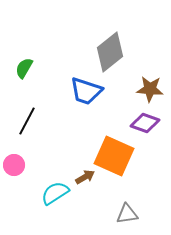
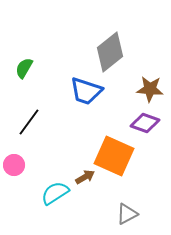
black line: moved 2 px right, 1 px down; rotated 8 degrees clockwise
gray triangle: rotated 20 degrees counterclockwise
